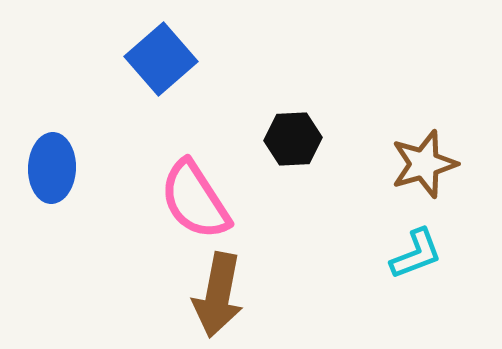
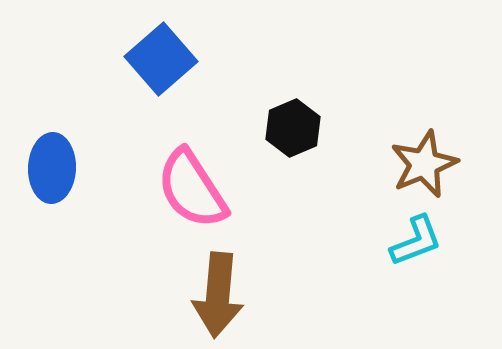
black hexagon: moved 11 px up; rotated 20 degrees counterclockwise
brown star: rotated 6 degrees counterclockwise
pink semicircle: moved 3 px left, 11 px up
cyan L-shape: moved 13 px up
brown arrow: rotated 6 degrees counterclockwise
